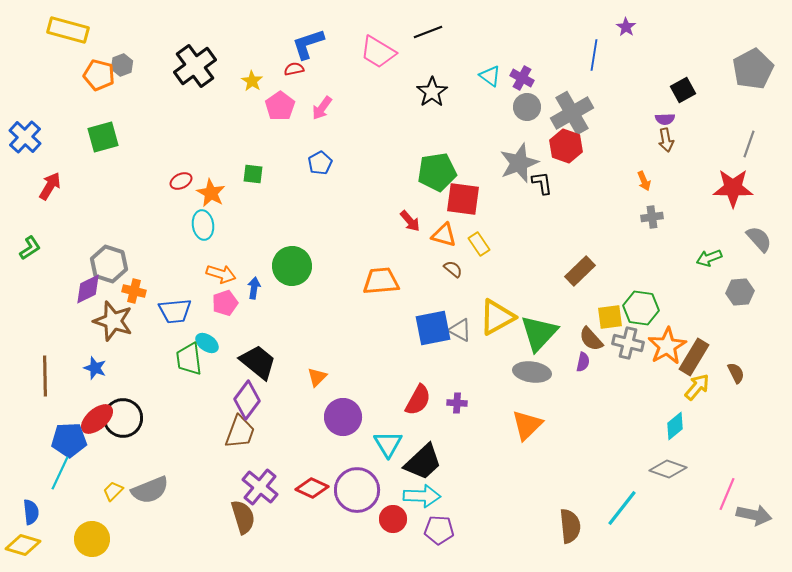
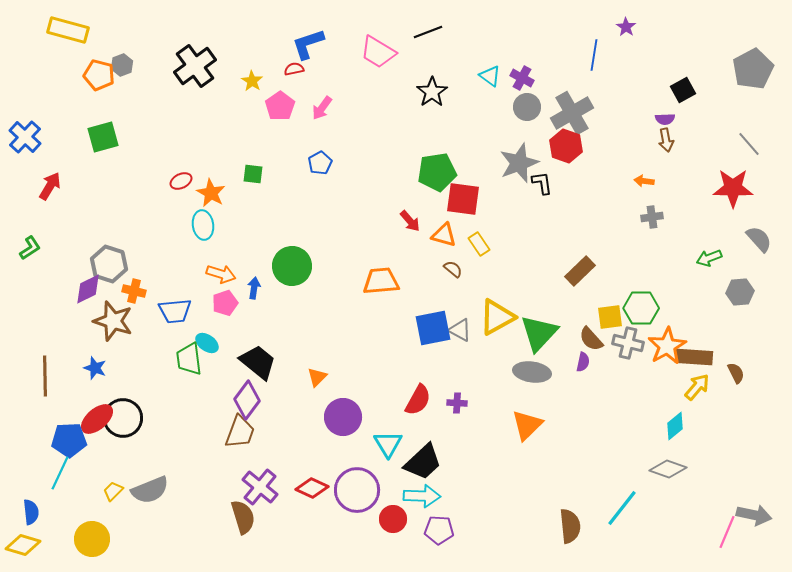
gray line at (749, 144): rotated 60 degrees counterclockwise
orange arrow at (644, 181): rotated 120 degrees clockwise
green hexagon at (641, 308): rotated 8 degrees counterclockwise
brown rectangle at (694, 357): rotated 63 degrees clockwise
pink line at (727, 494): moved 38 px down
